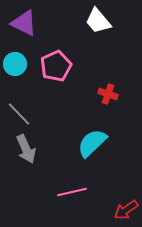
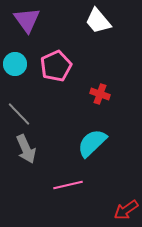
purple triangle: moved 3 px right, 3 px up; rotated 28 degrees clockwise
red cross: moved 8 px left
pink line: moved 4 px left, 7 px up
